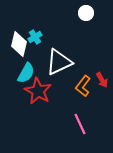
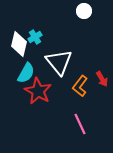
white circle: moved 2 px left, 2 px up
white triangle: rotated 44 degrees counterclockwise
red arrow: moved 1 px up
orange L-shape: moved 3 px left
